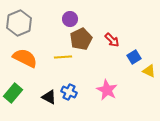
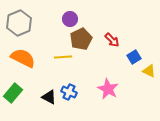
orange semicircle: moved 2 px left
pink star: moved 1 px right, 1 px up
